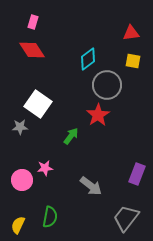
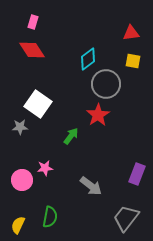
gray circle: moved 1 px left, 1 px up
